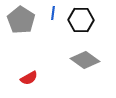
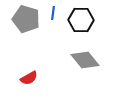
gray pentagon: moved 5 px right, 1 px up; rotated 16 degrees counterclockwise
gray diamond: rotated 16 degrees clockwise
